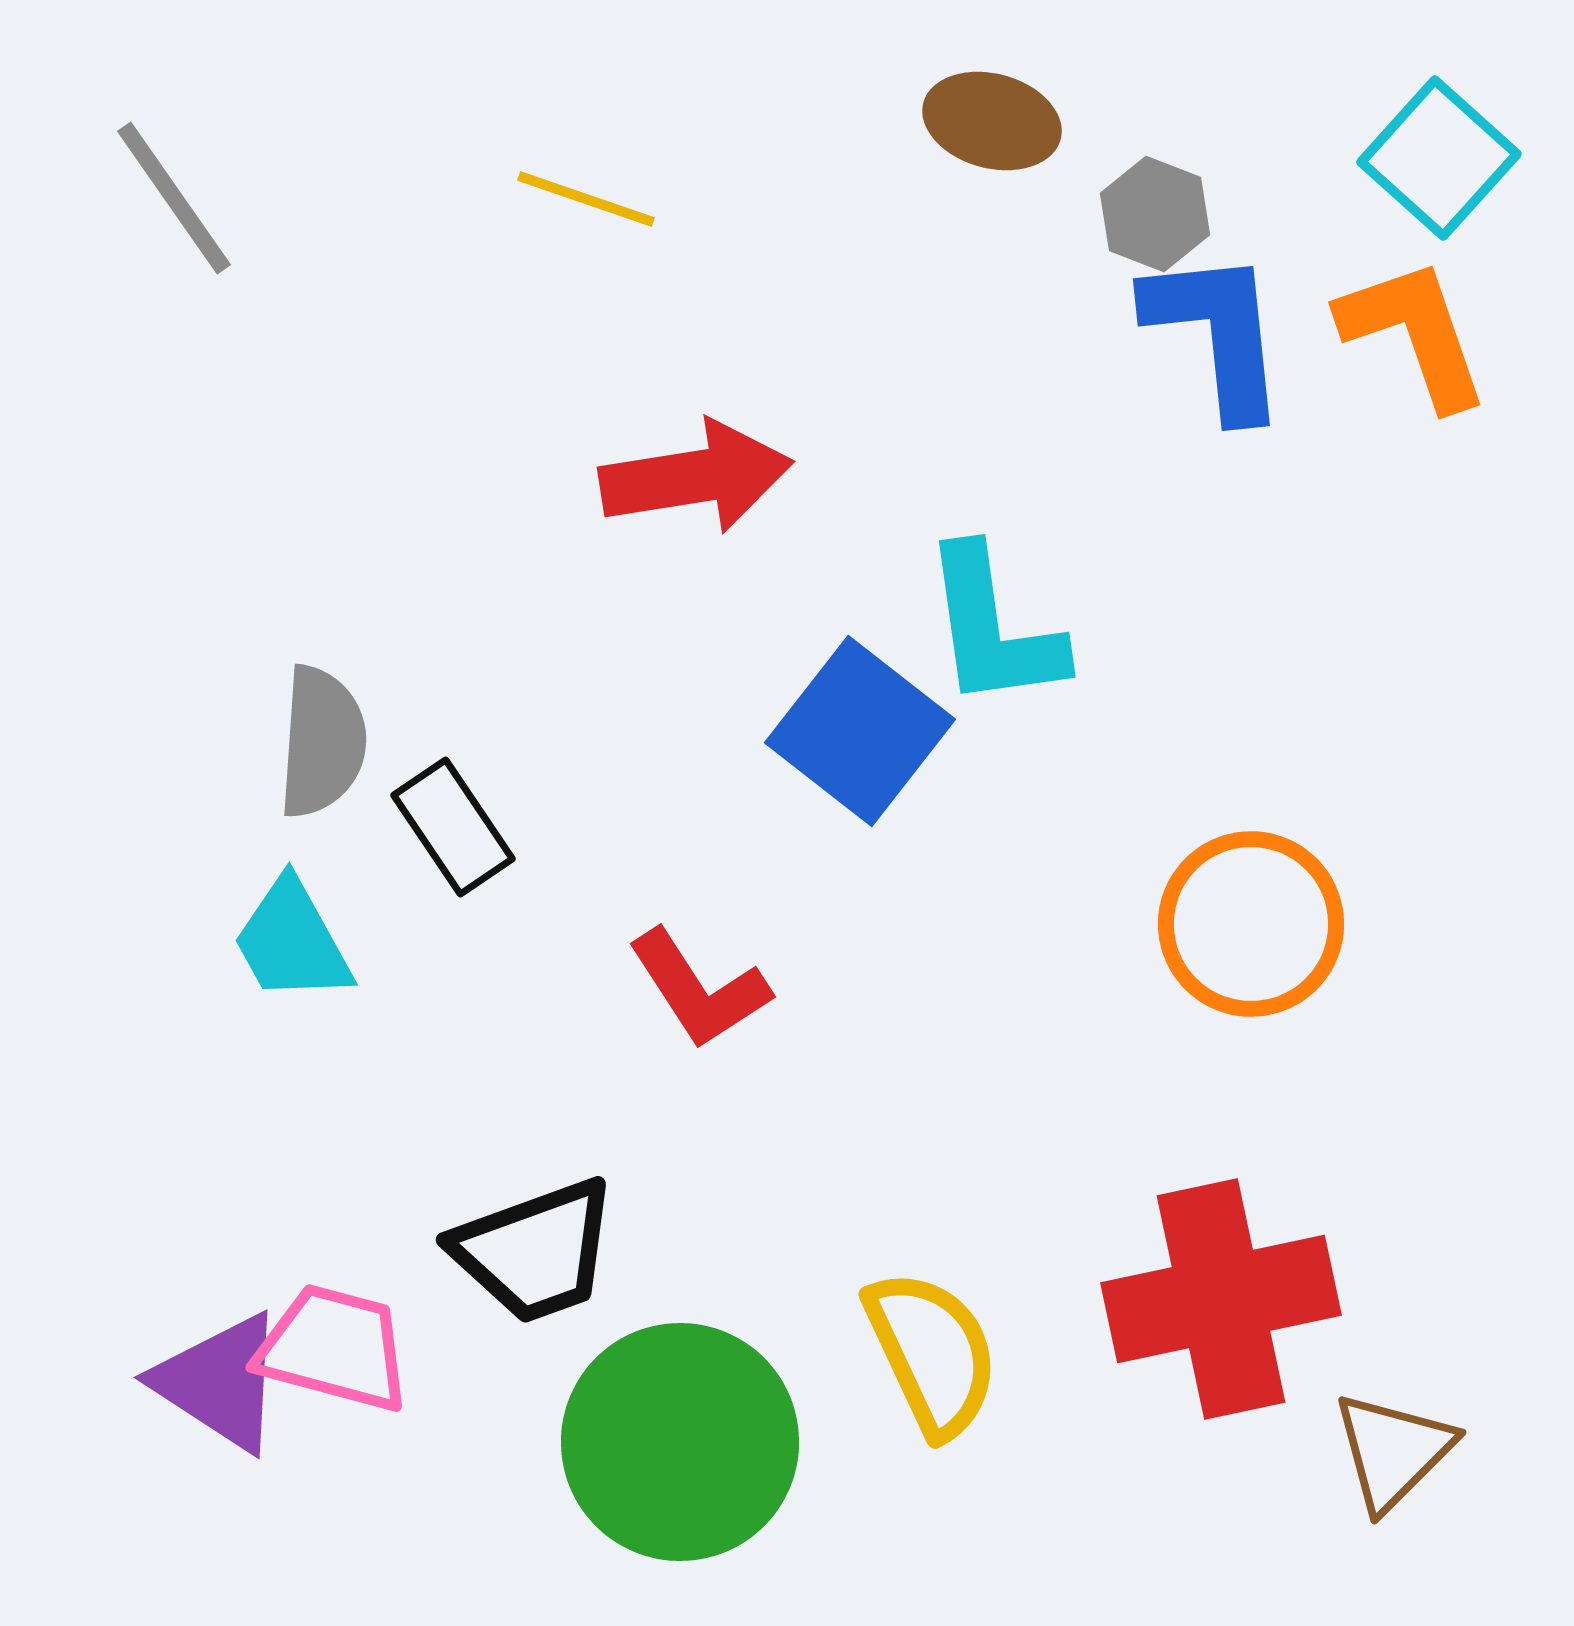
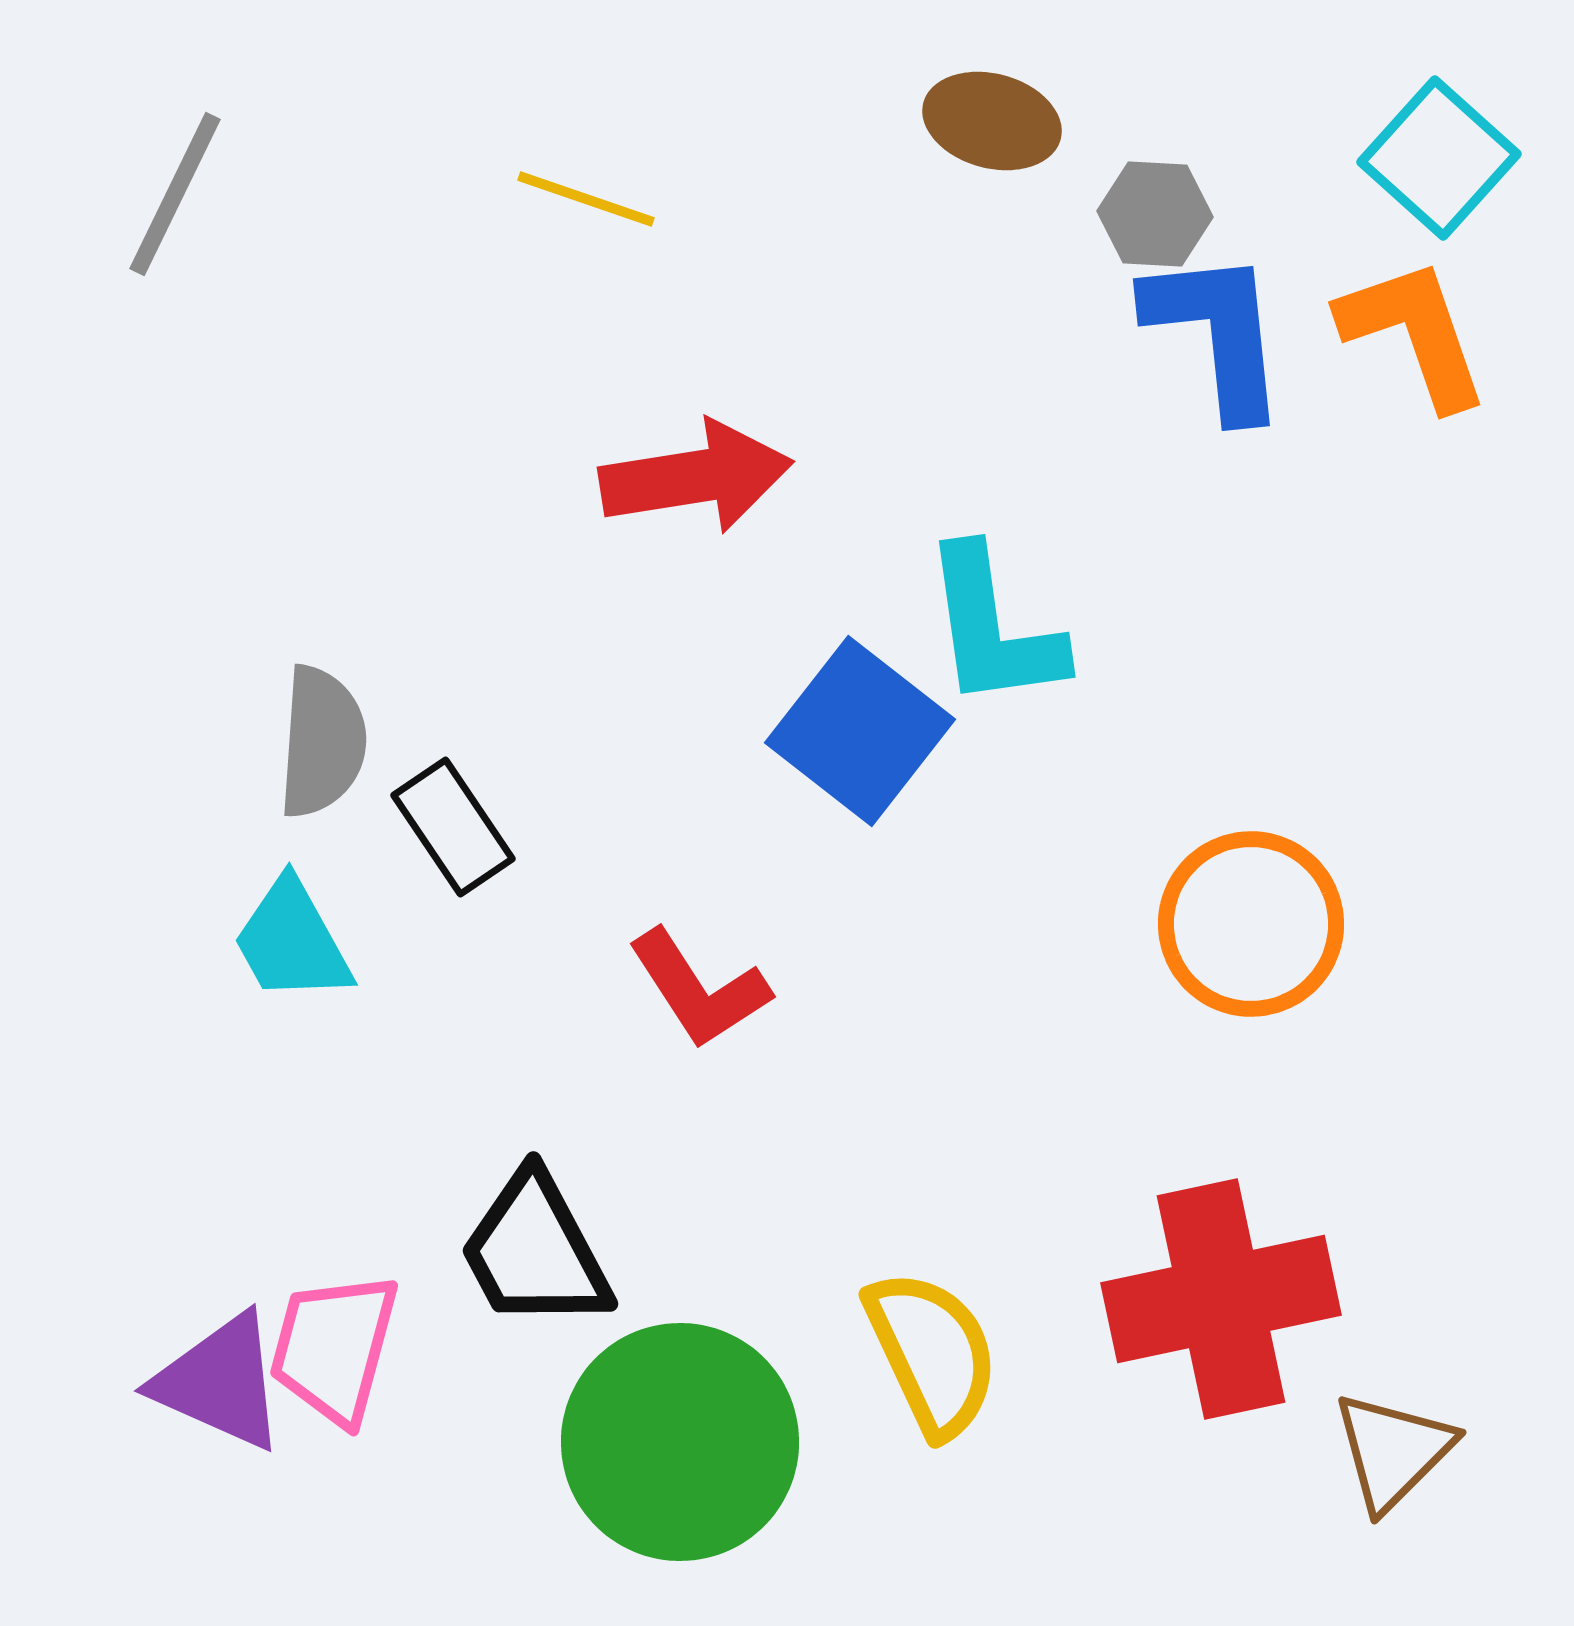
gray line: moved 1 px right, 4 px up; rotated 61 degrees clockwise
gray hexagon: rotated 18 degrees counterclockwise
black trapezoid: rotated 82 degrees clockwise
pink trapezoid: rotated 90 degrees counterclockwise
purple triangle: rotated 9 degrees counterclockwise
